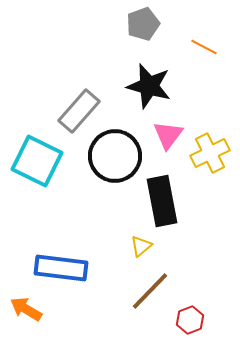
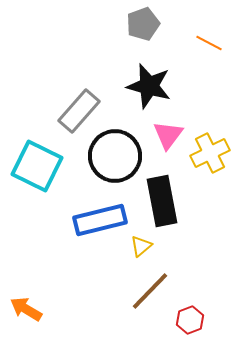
orange line: moved 5 px right, 4 px up
cyan square: moved 5 px down
blue rectangle: moved 39 px right, 48 px up; rotated 21 degrees counterclockwise
